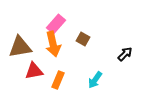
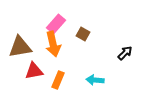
brown square: moved 5 px up
black arrow: moved 1 px up
cyan arrow: rotated 60 degrees clockwise
